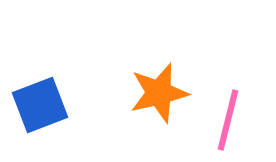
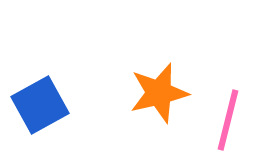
blue square: rotated 8 degrees counterclockwise
